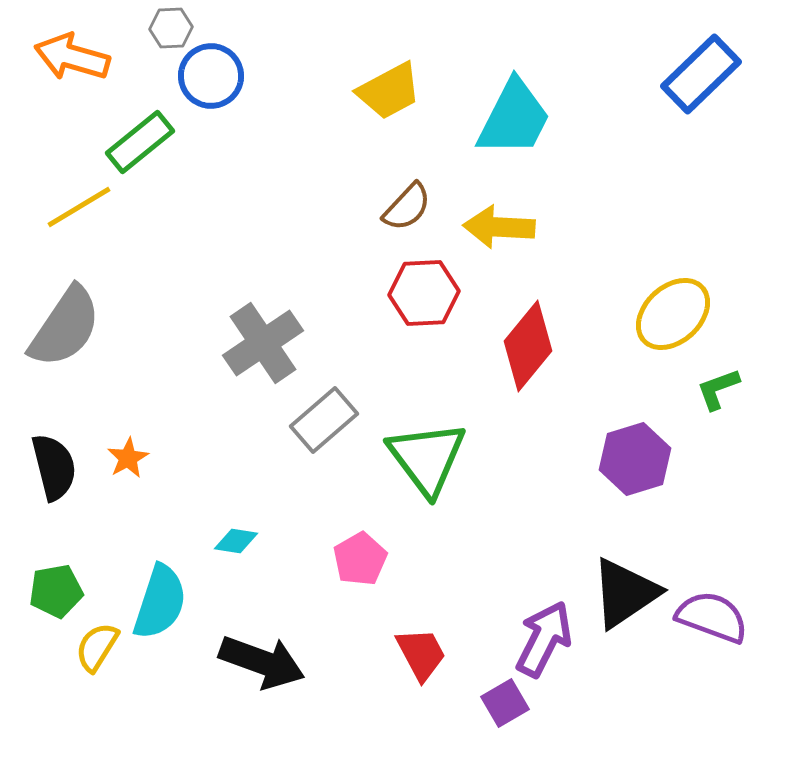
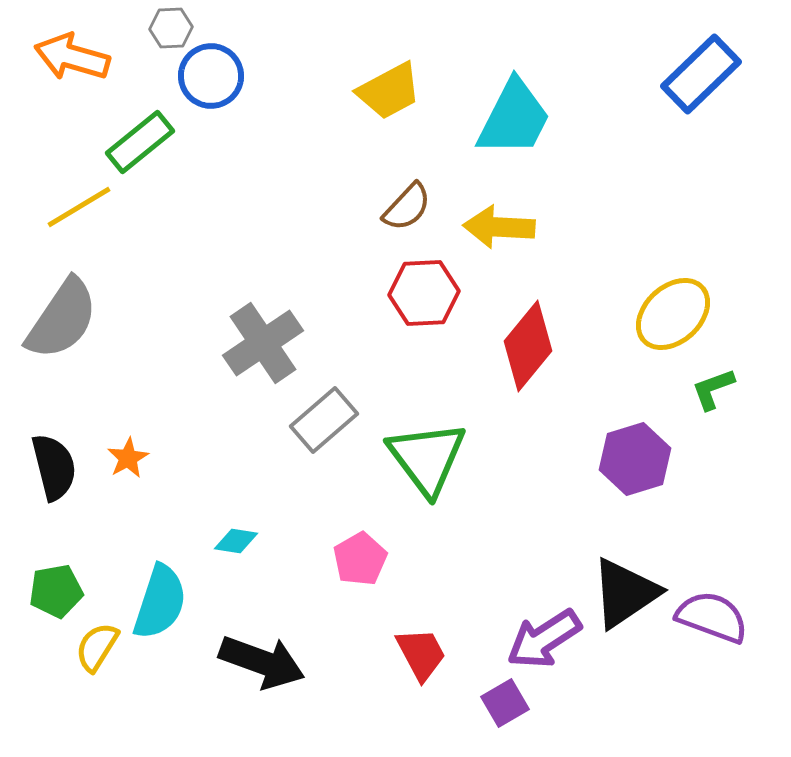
gray semicircle: moved 3 px left, 8 px up
green L-shape: moved 5 px left
purple arrow: rotated 150 degrees counterclockwise
